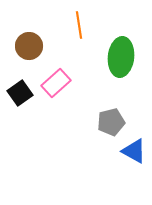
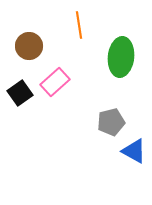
pink rectangle: moved 1 px left, 1 px up
